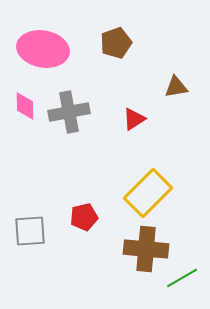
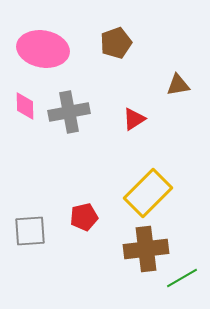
brown triangle: moved 2 px right, 2 px up
brown cross: rotated 12 degrees counterclockwise
